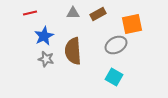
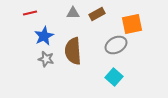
brown rectangle: moved 1 px left
cyan square: rotated 12 degrees clockwise
